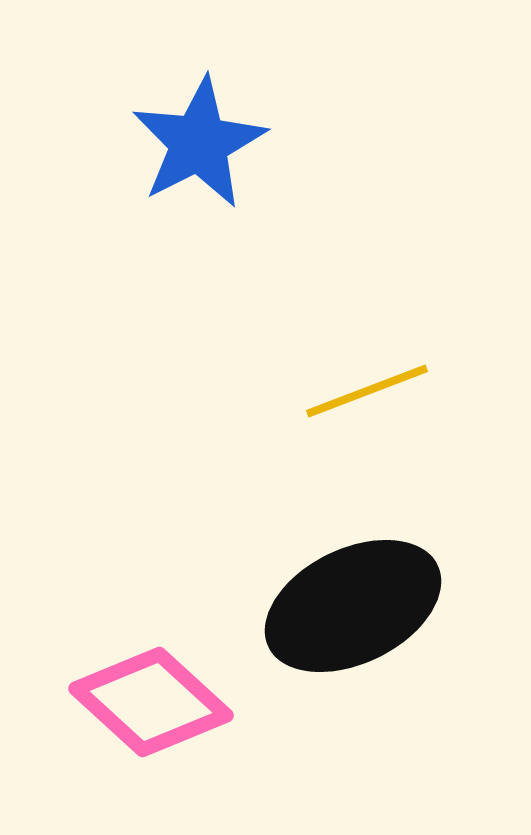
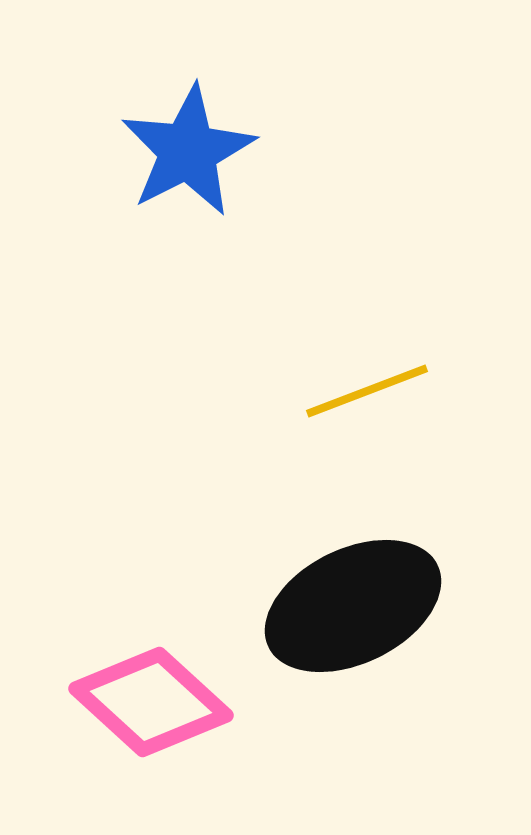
blue star: moved 11 px left, 8 px down
